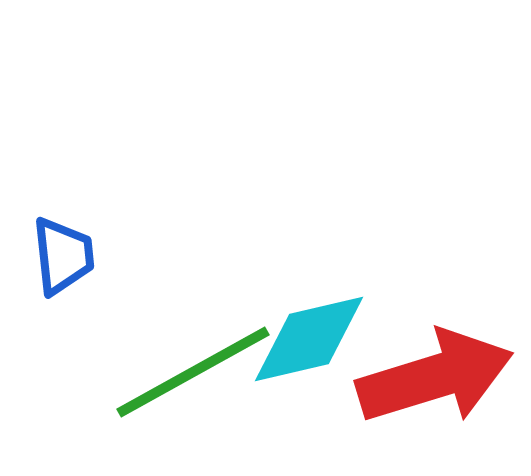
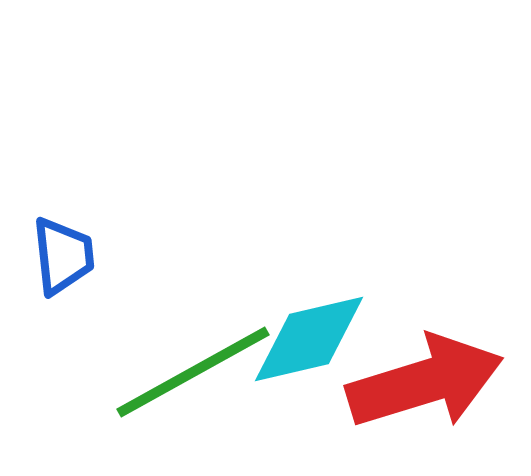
red arrow: moved 10 px left, 5 px down
